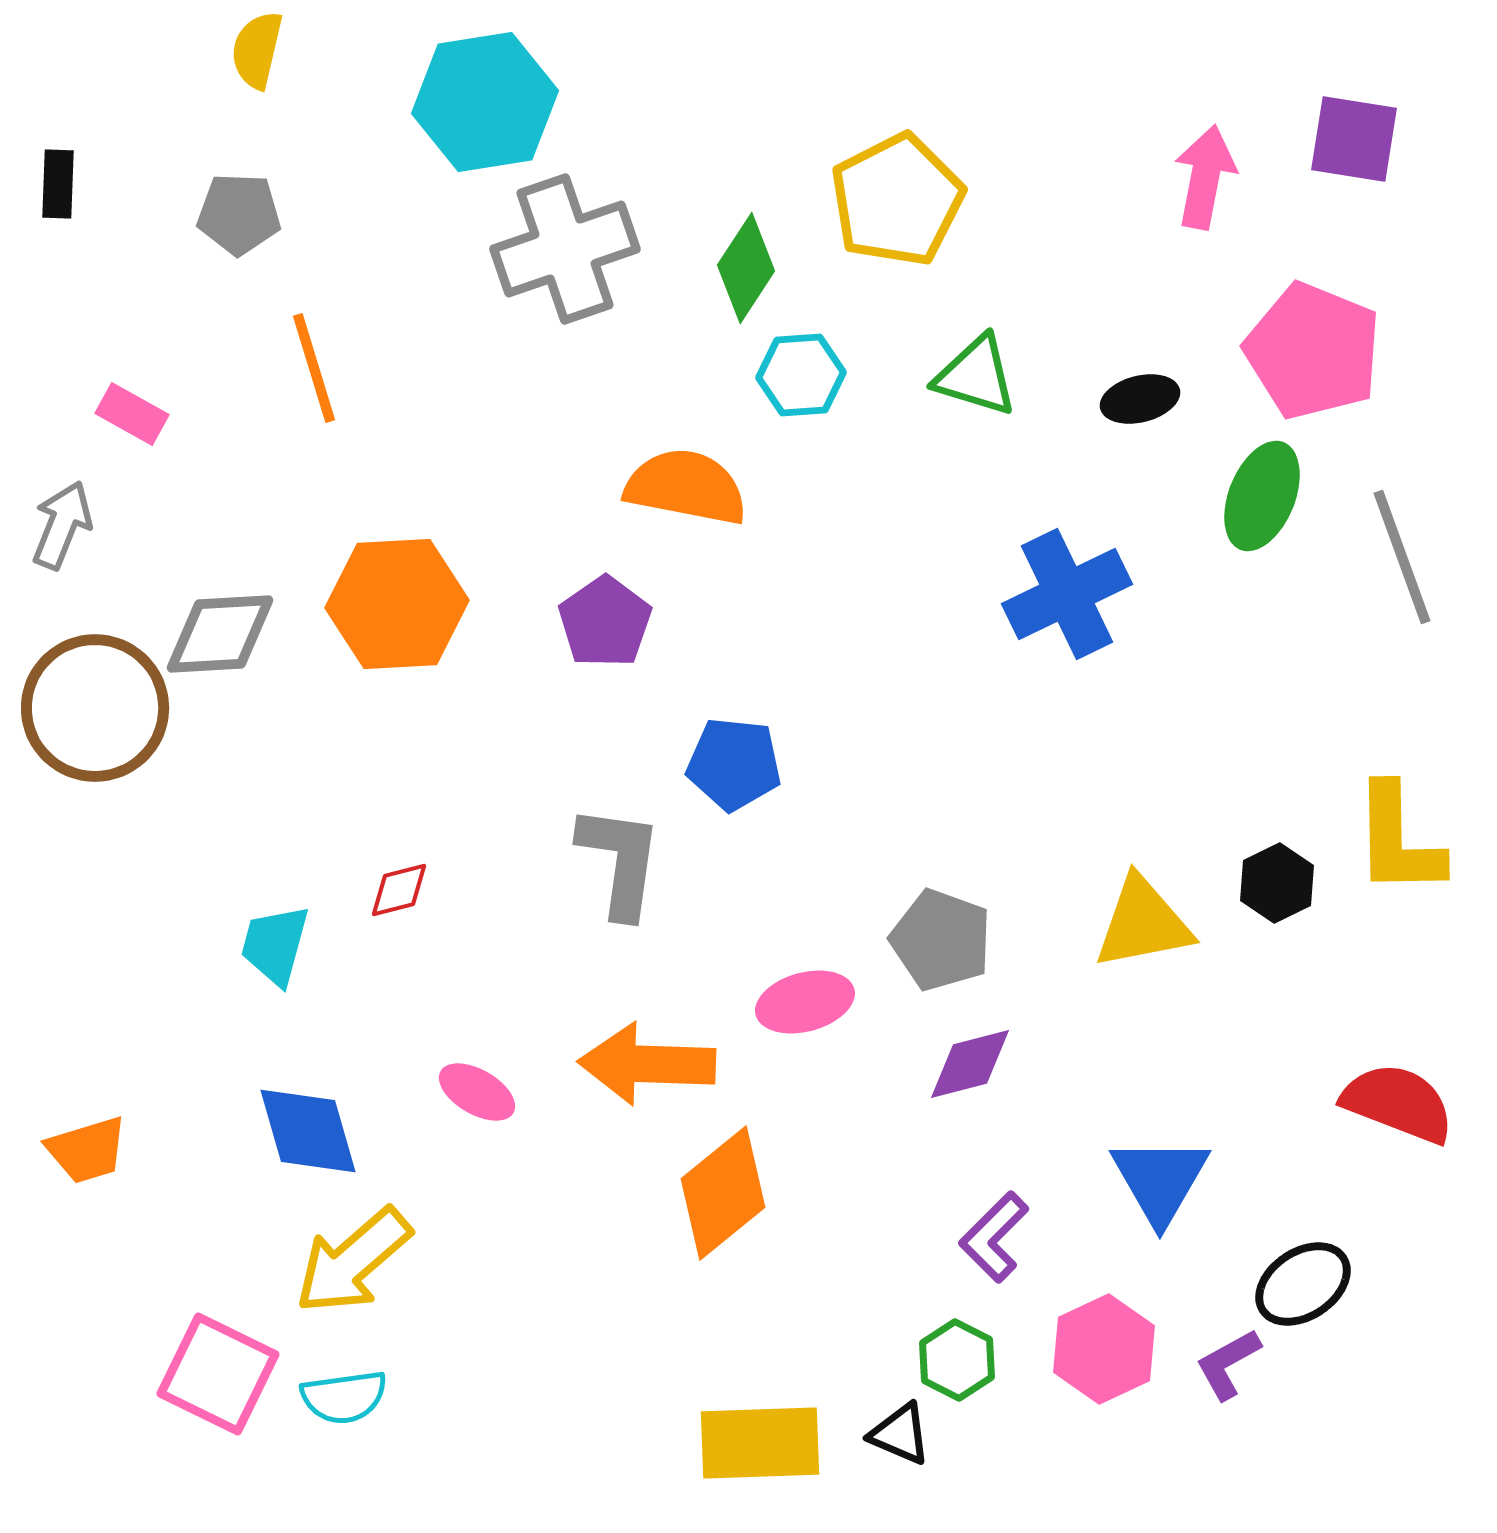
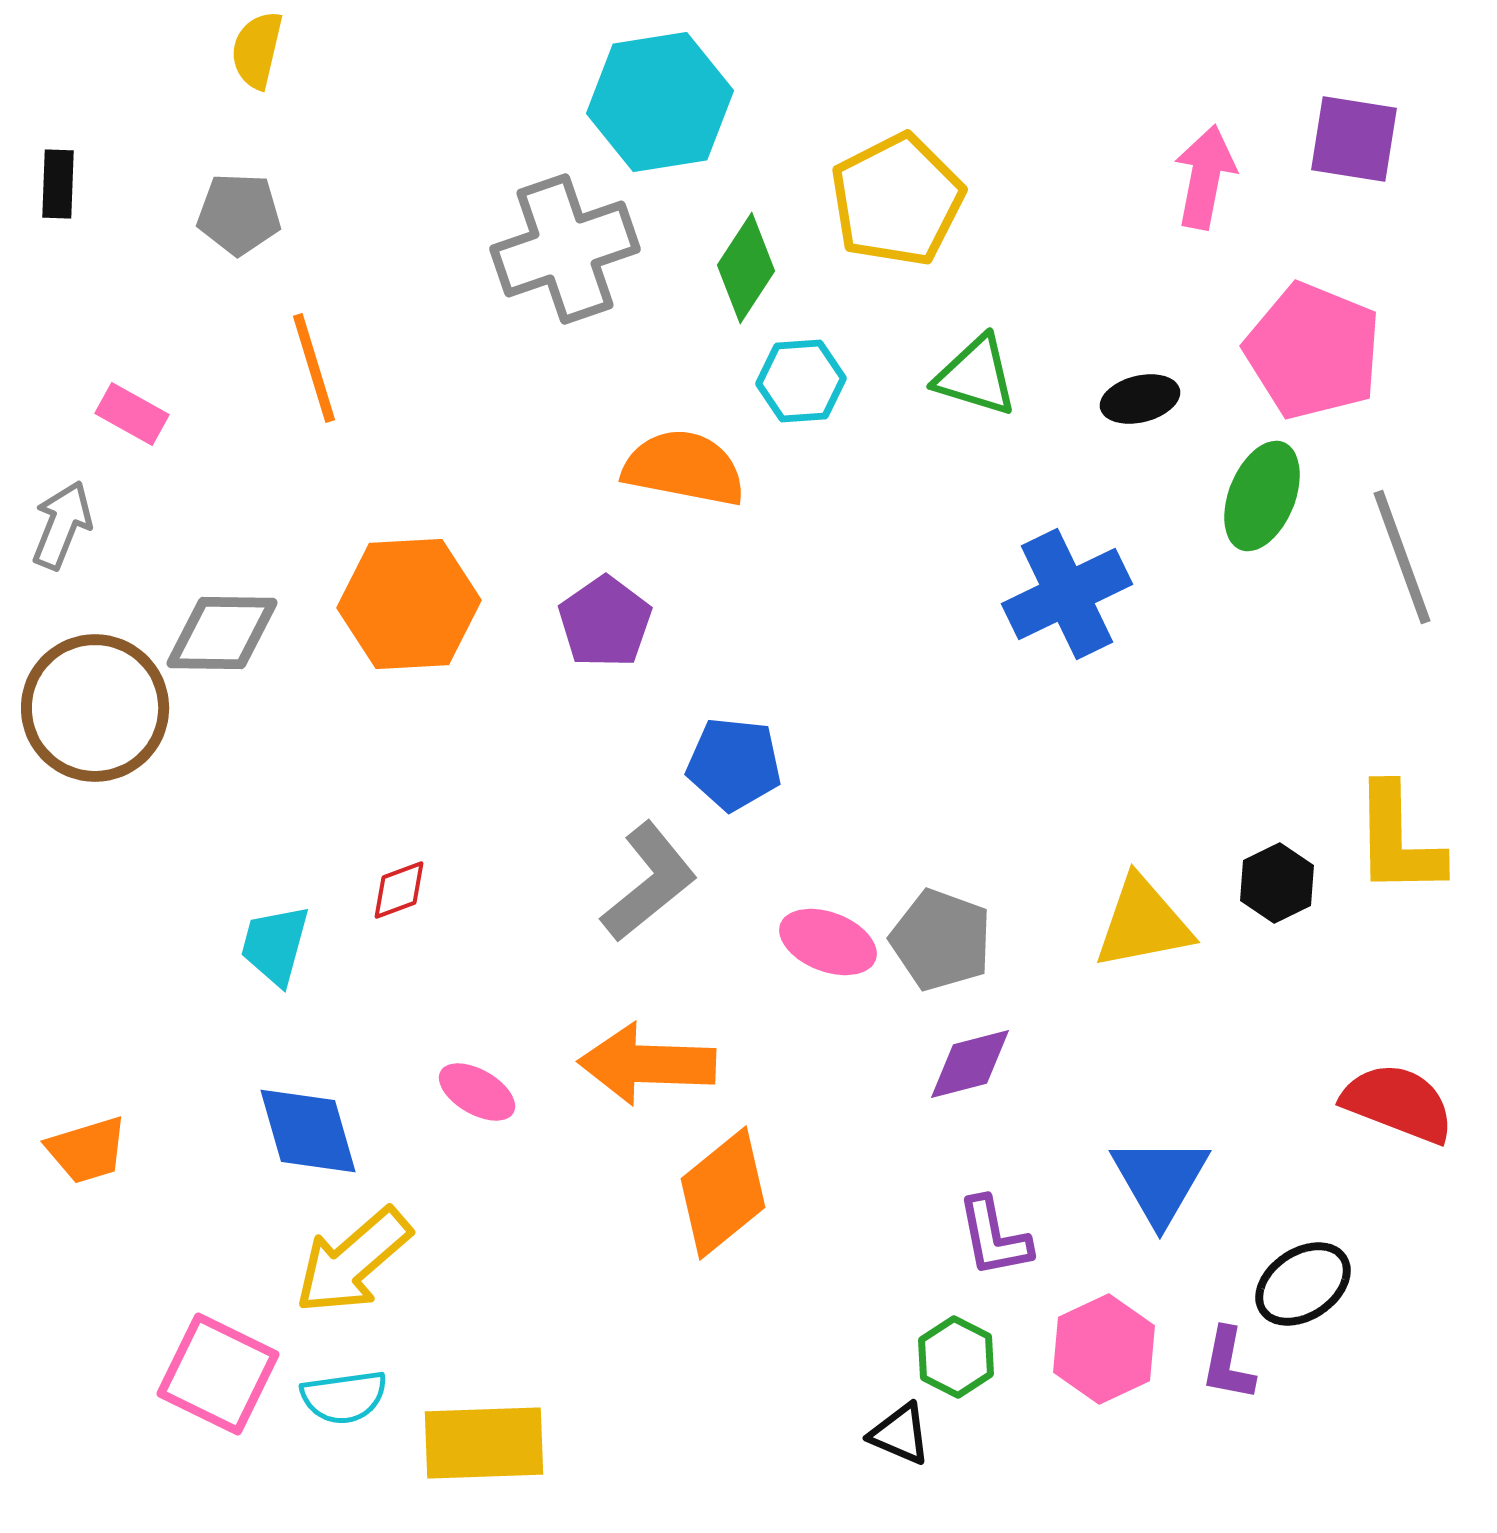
cyan hexagon at (485, 102): moved 175 px right
cyan hexagon at (801, 375): moved 6 px down
orange semicircle at (686, 487): moved 2 px left, 19 px up
orange hexagon at (397, 604): moved 12 px right
gray diamond at (220, 634): moved 2 px right, 1 px up; rotated 4 degrees clockwise
gray L-shape at (620, 861): moved 29 px right, 21 px down; rotated 43 degrees clockwise
red diamond at (399, 890): rotated 6 degrees counterclockwise
pink ellipse at (805, 1002): moved 23 px right, 60 px up; rotated 36 degrees clockwise
purple L-shape at (994, 1237): rotated 56 degrees counterclockwise
green hexagon at (957, 1360): moved 1 px left, 3 px up
purple L-shape at (1228, 1364): rotated 50 degrees counterclockwise
yellow rectangle at (760, 1443): moved 276 px left
